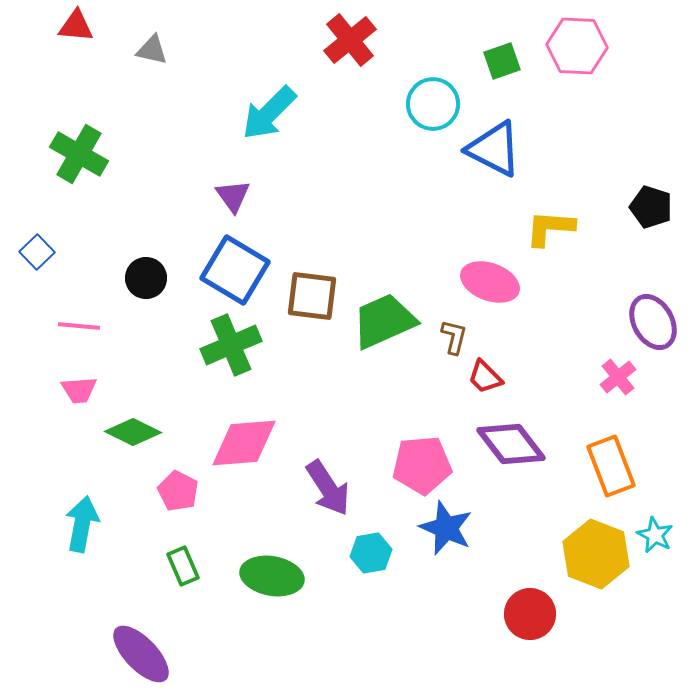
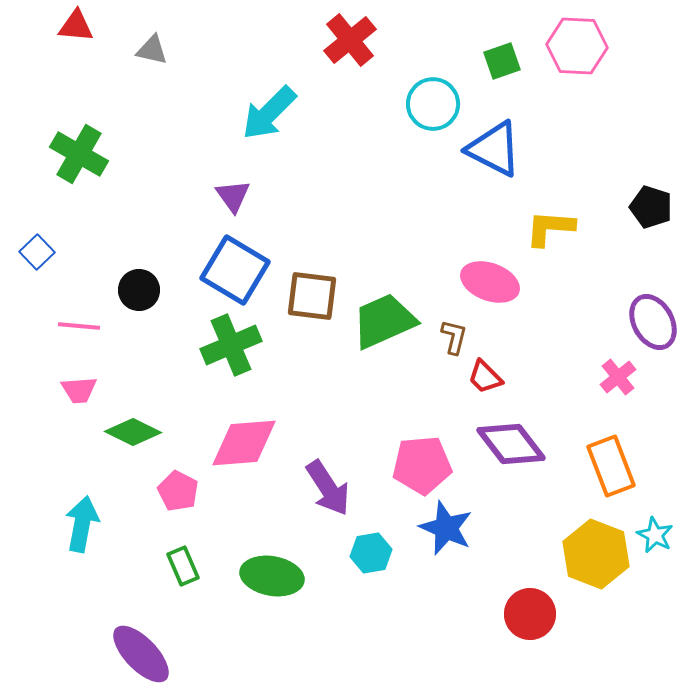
black circle at (146, 278): moved 7 px left, 12 px down
